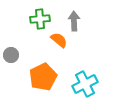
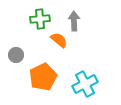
gray circle: moved 5 px right
